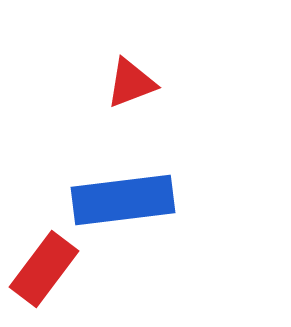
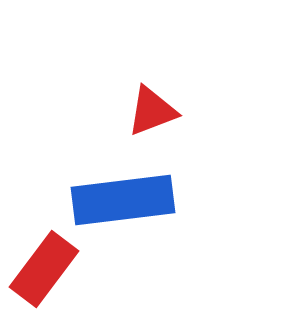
red triangle: moved 21 px right, 28 px down
